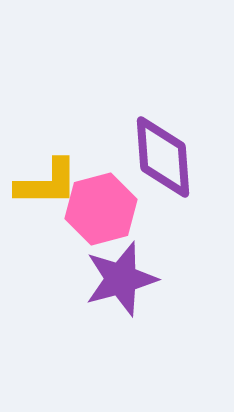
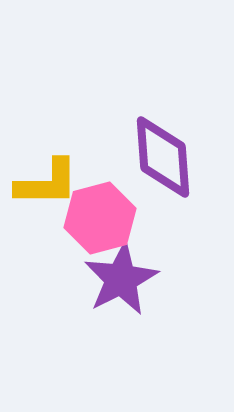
pink hexagon: moved 1 px left, 9 px down
purple star: rotated 12 degrees counterclockwise
